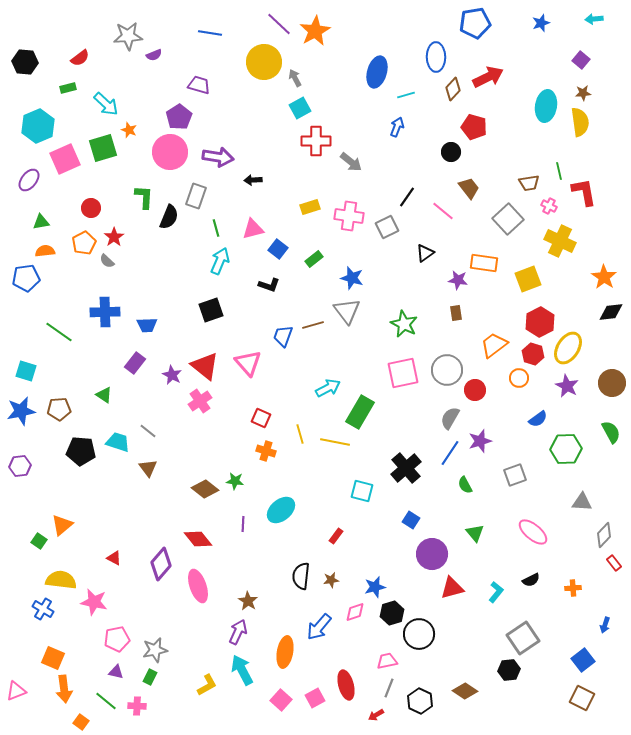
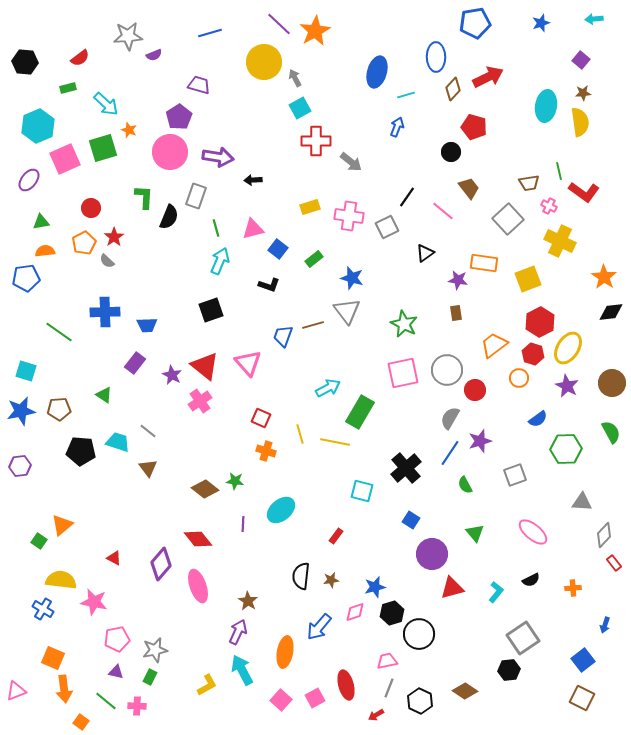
blue line at (210, 33): rotated 25 degrees counterclockwise
red L-shape at (584, 192): rotated 136 degrees clockwise
